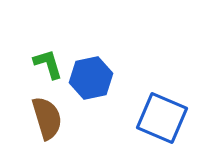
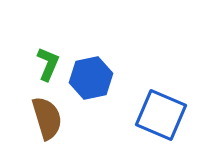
green L-shape: rotated 40 degrees clockwise
blue square: moved 1 px left, 3 px up
